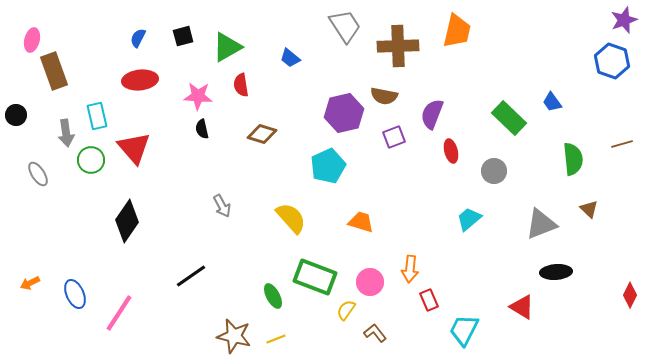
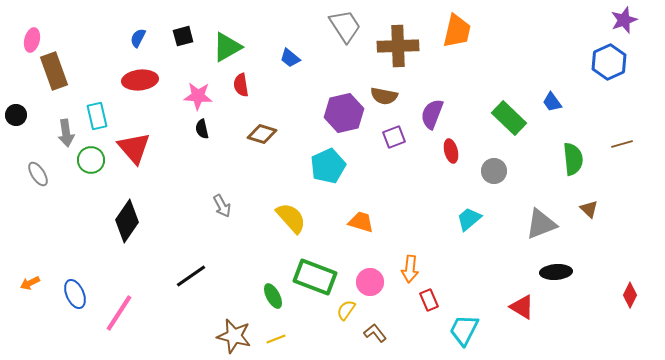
blue hexagon at (612, 61): moved 3 px left, 1 px down; rotated 16 degrees clockwise
